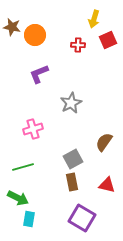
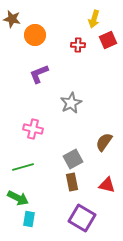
brown star: moved 8 px up
pink cross: rotated 30 degrees clockwise
